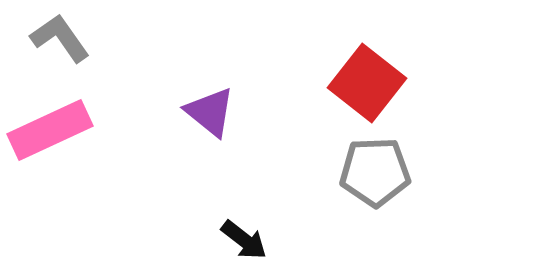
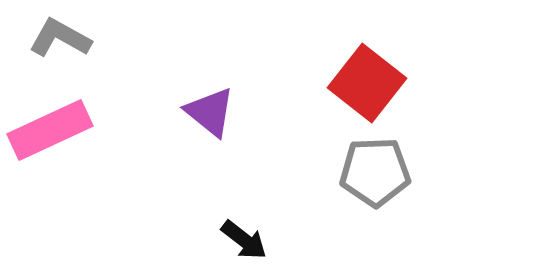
gray L-shape: rotated 26 degrees counterclockwise
